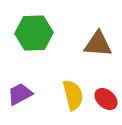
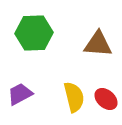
yellow semicircle: moved 1 px right, 2 px down
